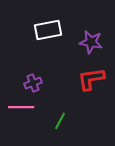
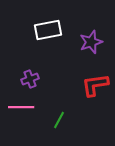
purple star: rotated 30 degrees counterclockwise
red L-shape: moved 4 px right, 6 px down
purple cross: moved 3 px left, 4 px up
green line: moved 1 px left, 1 px up
